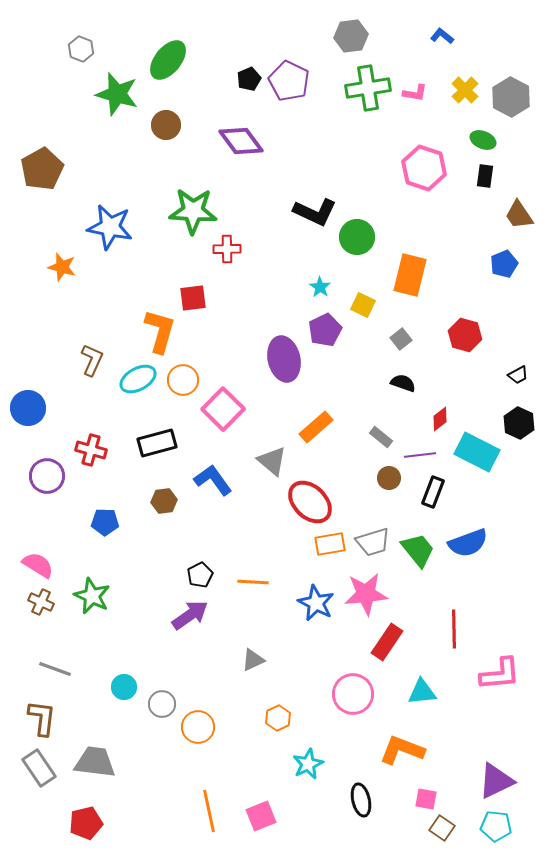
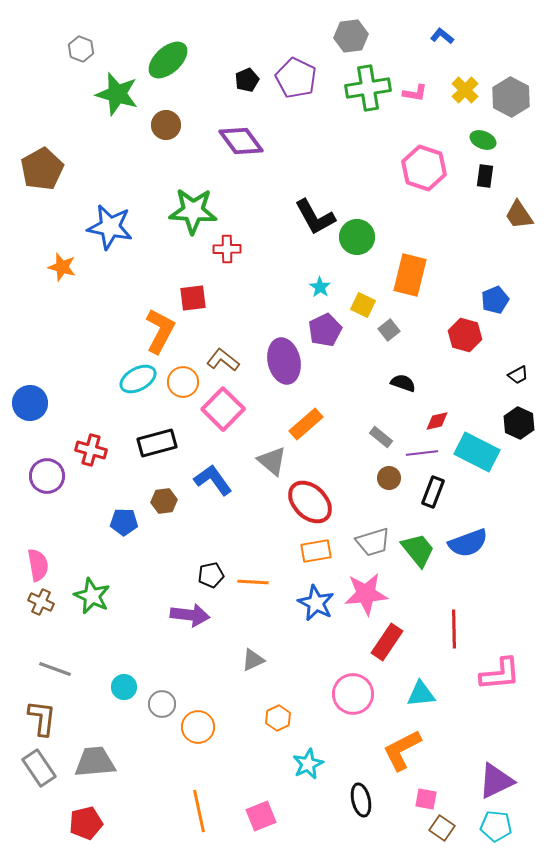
green ellipse at (168, 60): rotated 9 degrees clockwise
black pentagon at (249, 79): moved 2 px left, 1 px down
purple pentagon at (289, 81): moved 7 px right, 3 px up
black L-shape at (315, 212): moved 5 px down; rotated 36 degrees clockwise
blue pentagon at (504, 264): moved 9 px left, 36 px down
orange L-shape at (160, 331): rotated 12 degrees clockwise
gray square at (401, 339): moved 12 px left, 9 px up
purple ellipse at (284, 359): moved 2 px down
brown L-shape at (92, 360): moved 131 px right; rotated 76 degrees counterclockwise
orange circle at (183, 380): moved 2 px down
blue circle at (28, 408): moved 2 px right, 5 px up
red diamond at (440, 419): moved 3 px left, 2 px down; rotated 25 degrees clockwise
orange rectangle at (316, 427): moved 10 px left, 3 px up
purple line at (420, 455): moved 2 px right, 2 px up
blue pentagon at (105, 522): moved 19 px right
orange rectangle at (330, 544): moved 14 px left, 7 px down
pink semicircle at (38, 565): rotated 48 degrees clockwise
black pentagon at (200, 575): moved 11 px right; rotated 15 degrees clockwise
purple arrow at (190, 615): rotated 42 degrees clockwise
cyan triangle at (422, 692): moved 1 px left, 2 px down
orange L-shape at (402, 750): rotated 48 degrees counterclockwise
gray trapezoid at (95, 762): rotated 12 degrees counterclockwise
orange line at (209, 811): moved 10 px left
